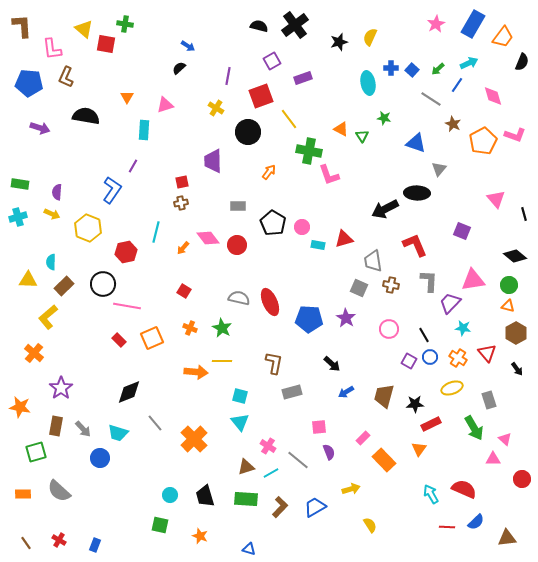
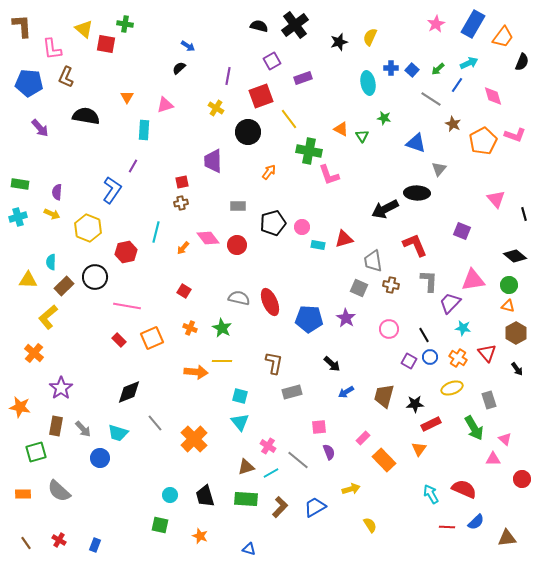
purple arrow at (40, 128): rotated 30 degrees clockwise
black pentagon at (273, 223): rotated 25 degrees clockwise
black circle at (103, 284): moved 8 px left, 7 px up
